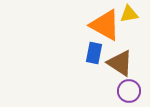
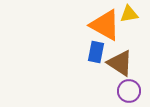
blue rectangle: moved 2 px right, 1 px up
